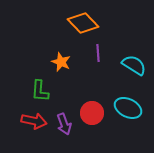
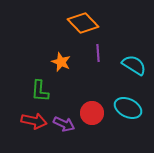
purple arrow: rotated 45 degrees counterclockwise
